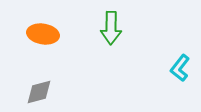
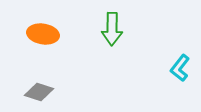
green arrow: moved 1 px right, 1 px down
gray diamond: rotated 32 degrees clockwise
